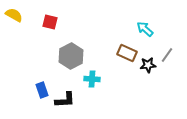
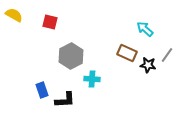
black star: rotated 14 degrees clockwise
